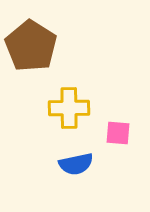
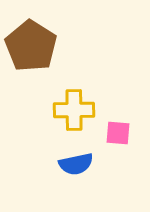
yellow cross: moved 5 px right, 2 px down
